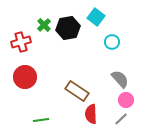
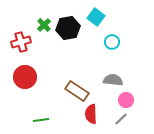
gray semicircle: moved 7 px left, 1 px down; rotated 42 degrees counterclockwise
